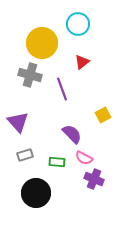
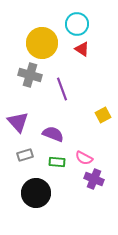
cyan circle: moved 1 px left
red triangle: moved 13 px up; rotated 49 degrees counterclockwise
purple semicircle: moved 19 px left; rotated 25 degrees counterclockwise
